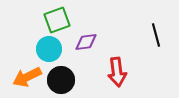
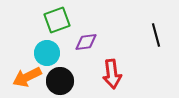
cyan circle: moved 2 px left, 4 px down
red arrow: moved 5 px left, 2 px down
black circle: moved 1 px left, 1 px down
